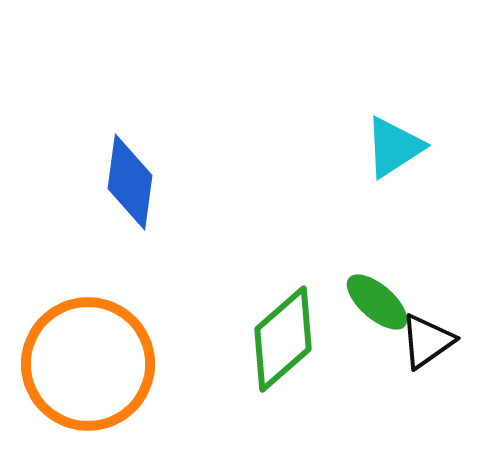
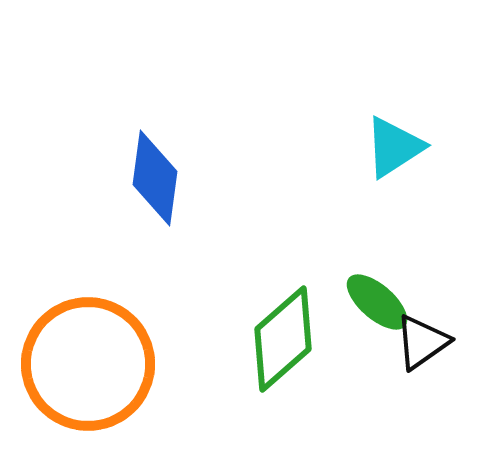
blue diamond: moved 25 px right, 4 px up
black triangle: moved 5 px left, 1 px down
